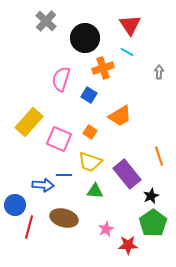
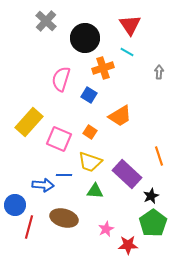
purple rectangle: rotated 8 degrees counterclockwise
